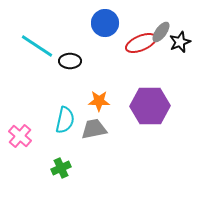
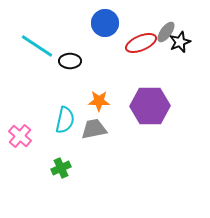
gray ellipse: moved 5 px right
